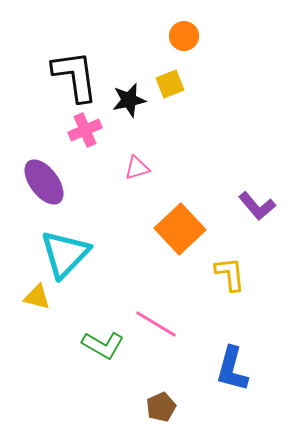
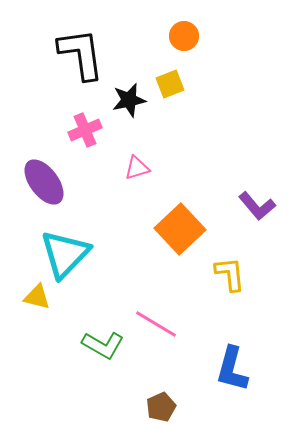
black L-shape: moved 6 px right, 22 px up
